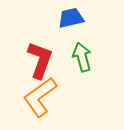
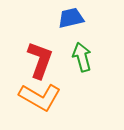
orange L-shape: rotated 114 degrees counterclockwise
